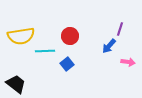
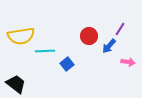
purple line: rotated 16 degrees clockwise
red circle: moved 19 px right
